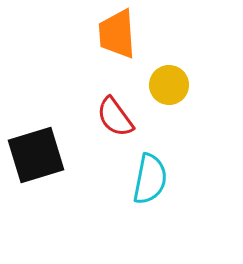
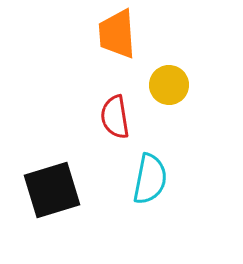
red semicircle: rotated 27 degrees clockwise
black square: moved 16 px right, 35 px down
